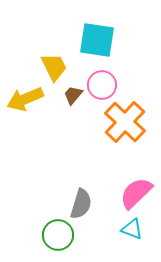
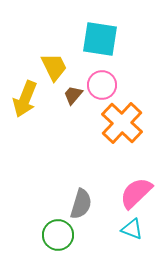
cyan square: moved 3 px right, 1 px up
yellow arrow: rotated 45 degrees counterclockwise
orange cross: moved 3 px left, 1 px down
